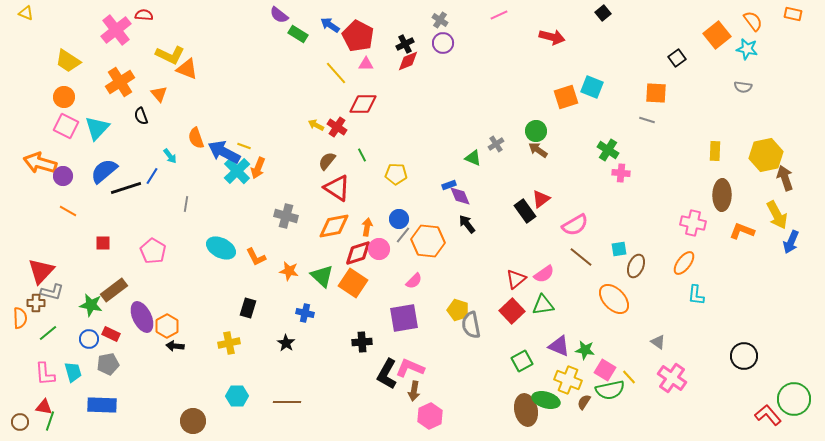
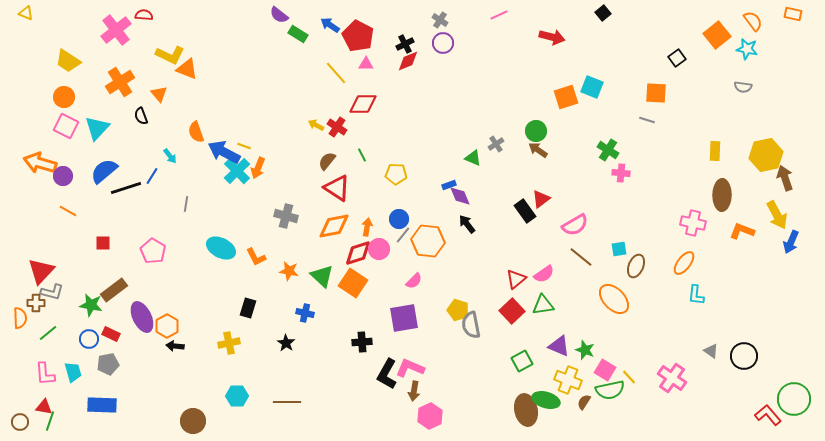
orange semicircle at (196, 138): moved 6 px up
gray triangle at (658, 342): moved 53 px right, 9 px down
green star at (585, 350): rotated 12 degrees clockwise
